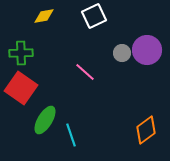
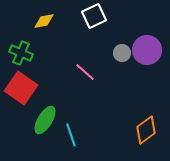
yellow diamond: moved 5 px down
green cross: rotated 25 degrees clockwise
